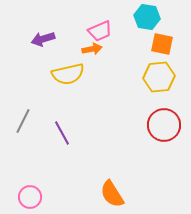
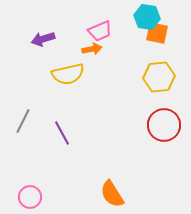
orange square: moved 5 px left, 11 px up
